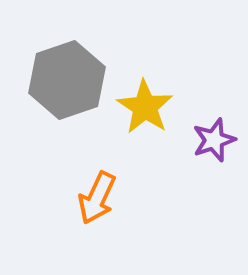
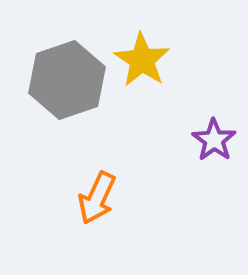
yellow star: moved 3 px left, 47 px up
purple star: rotated 18 degrees counterclockwise
